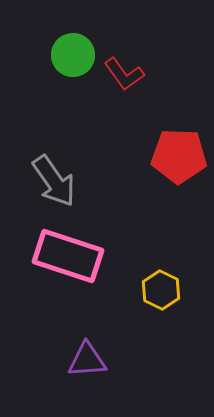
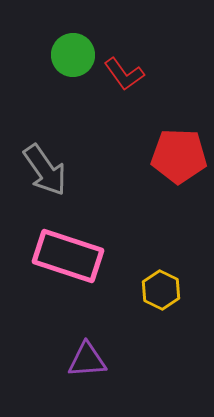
gray arrow: moved 9 px left, 11 px up
